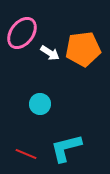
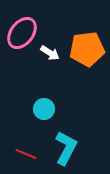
orange pentagon: moved 4 px right
cyan circle: moved 4 px right, 5 px down
cyan L-shape: rotated 132 degrees clockwise
